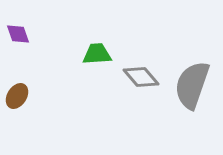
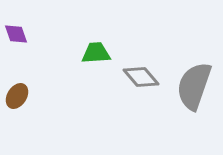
purple diamond: moved 2 px left
green trapezoid: moved 1 px left, 1 px up
gray semicircle: moved 2 px right, 1 px down
